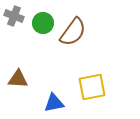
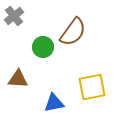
gray cross: rotated 30 degrees clockwise
green circle: moved 24 px down
